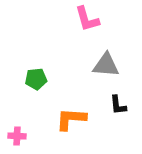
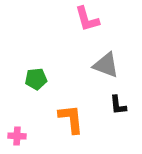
gray triangle: rotated 16 degrees clockwise
orange L-shape: rotated 80 degrees clockwise
